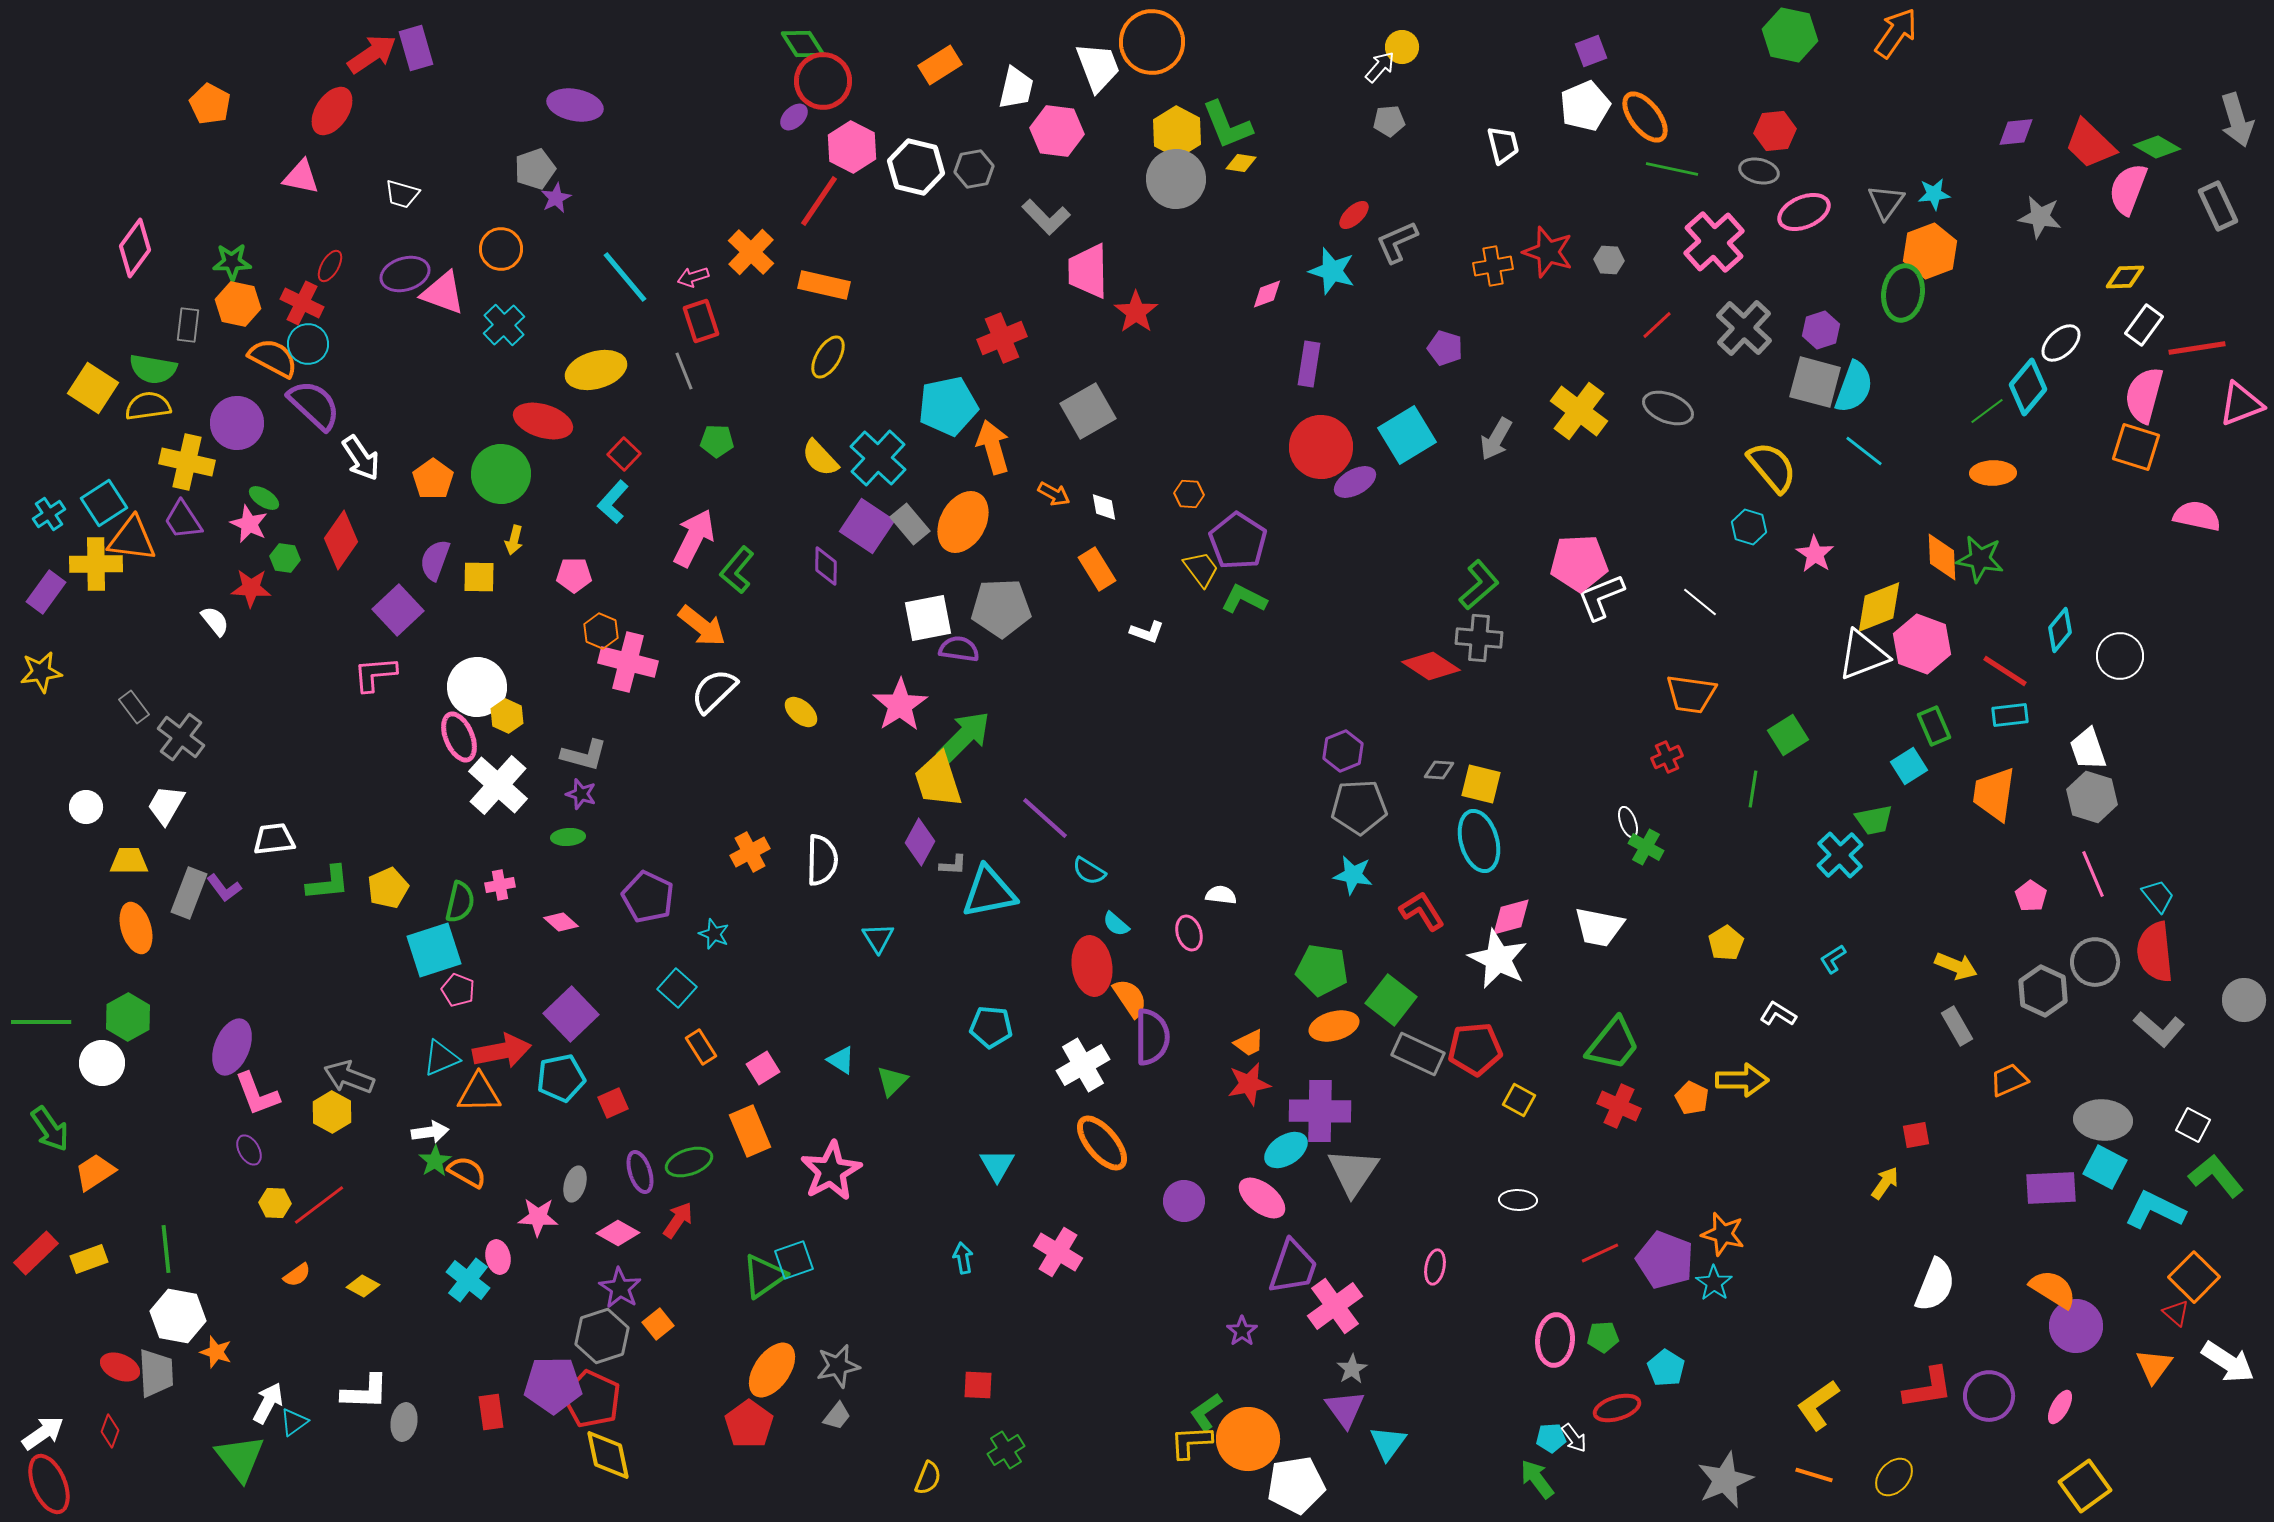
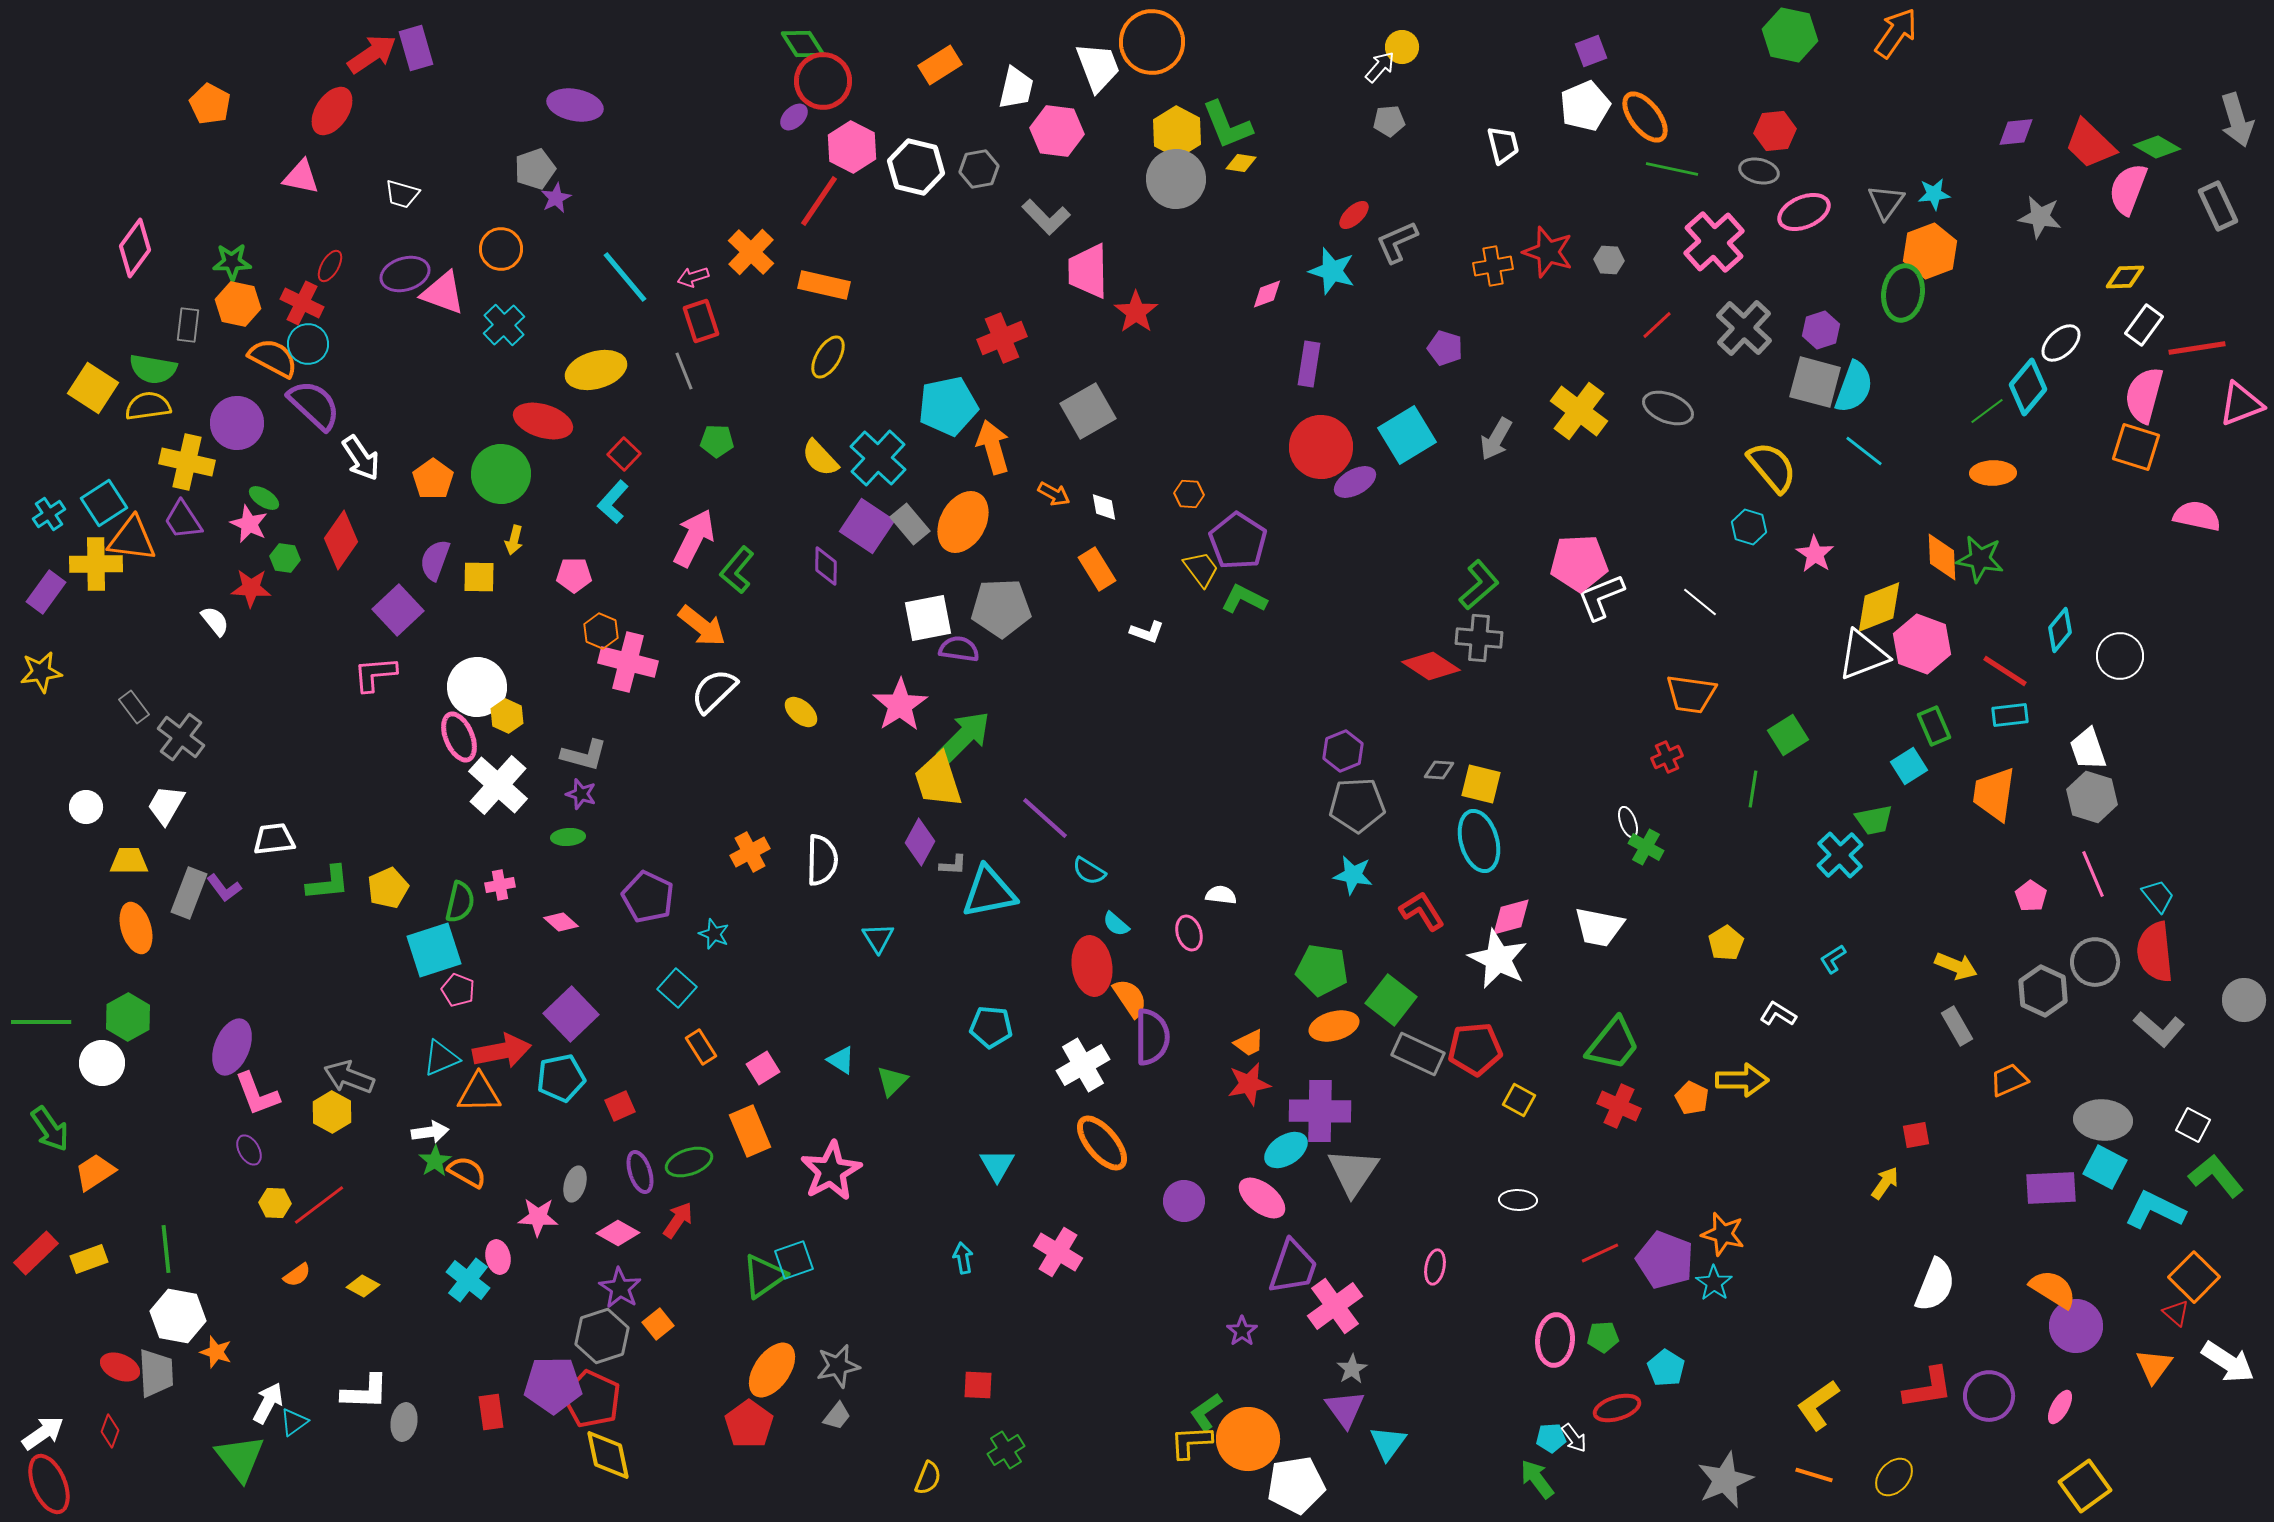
gray hexagon at (974, 169): moved 5 px right
gray pentagon at (1359, 807): moved 2 px left, 2 px up
red square at (613, 1103): moved 7 px right, 3 px down
